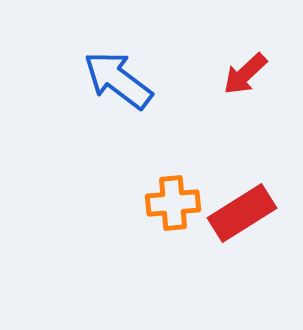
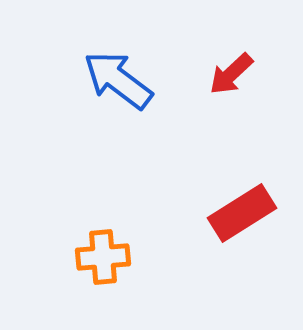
red arrow: moved 14 px left
orange cross: moved 70 px left, 54 px down
